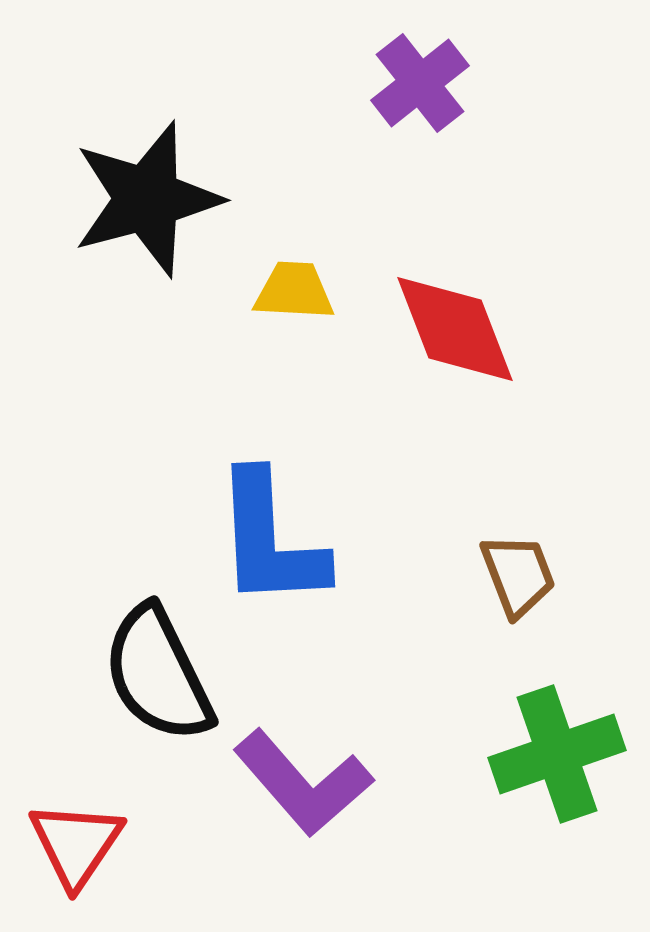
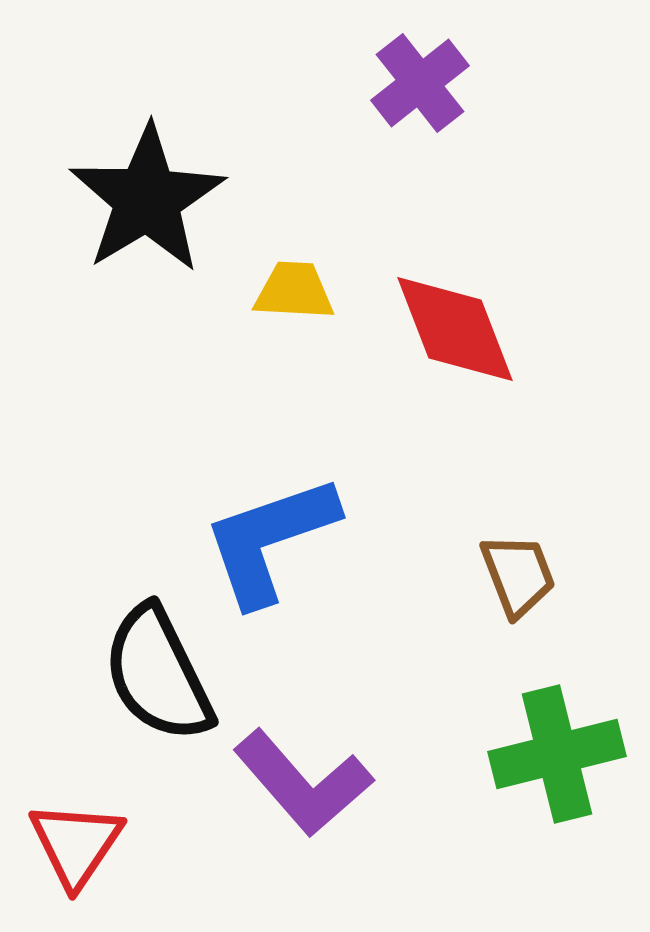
black star: rotated 16 degrees counterclockwise
blue L-shape: rotated 74 degrees clockwise
green cross: rotated 5 degrees clockwise
